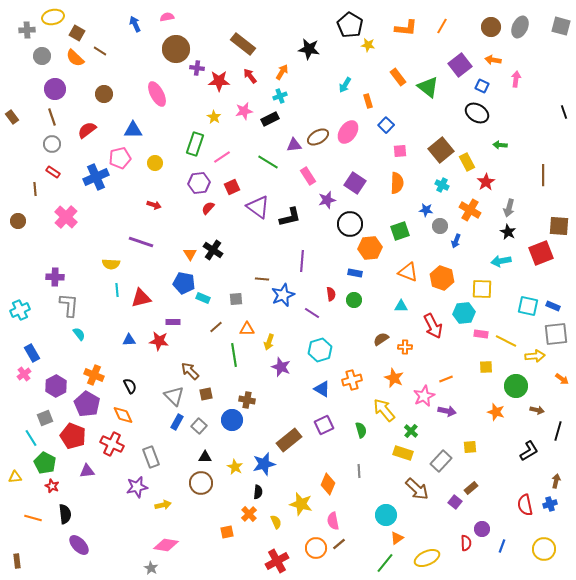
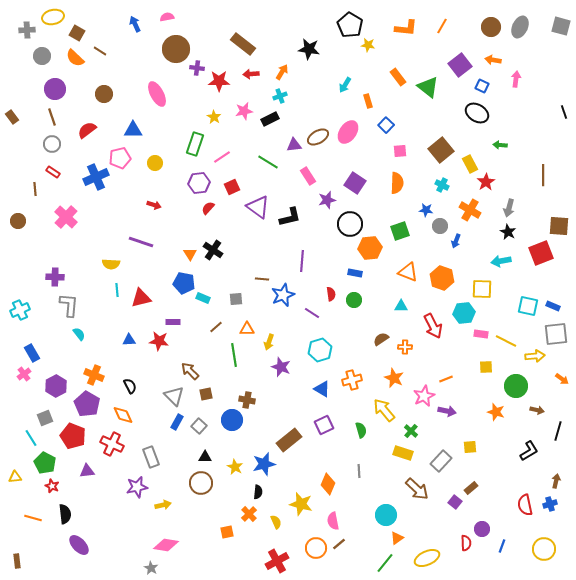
red arrow at (250, 76): moved 1 px right, 2 px up; rotated 56 degrees counterclockwise
yellow rectangle at (467, 162): moved 3 px right, 2 px down
